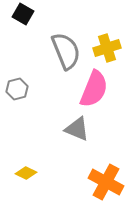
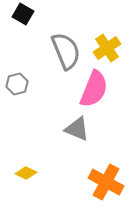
yellow cross: rotated 16 degrees counterclockwise
gray hexagon: moved 5 px up
